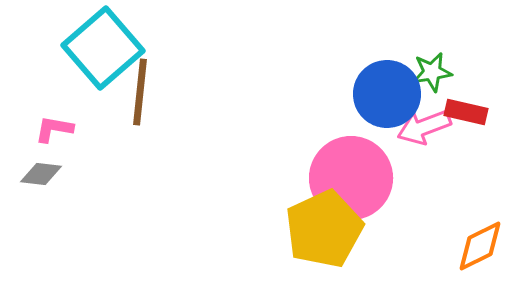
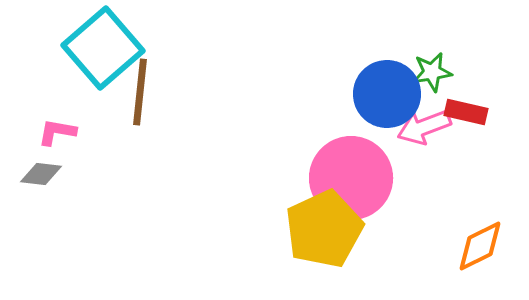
pink L-shape: moved 3 px right, 3 px down
